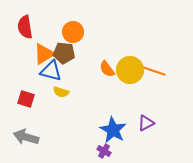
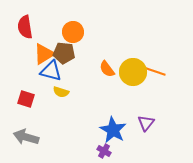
yellow circle: moved 3 px right, 2 px down
purple triangle: rotated 24 degrees counterclockwise
